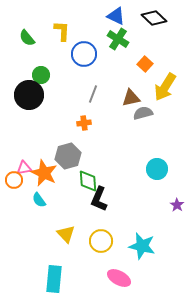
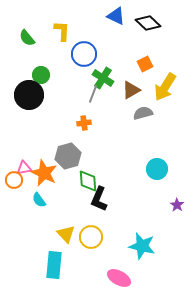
black diamond: moved 6 px left, 5 px down
green cross: moved 15 px left, 39 px down
orange square: rotated 21 degrees clockwise
brown triangle: moved 8 px up; rotated 18 degrees counterclockwise
yellow circle: moved 10 px left, 4 px up
cyan rectangle: moved 14 px up
